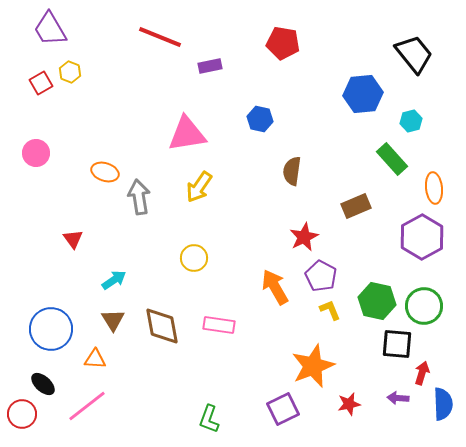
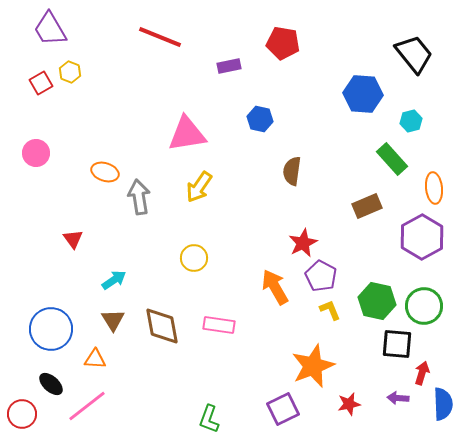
purple rectangle at (210, 66): moved 19 px right
blue hexagon at (363, 94): rotated 9 degrees clockwise
brown rectangle at (356, 206): moved 11 px right
red star at (304, 237): moved 1 px left, 6 px down
black ellipse at (43, 384): moved 8 px right
